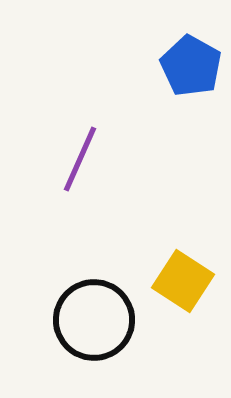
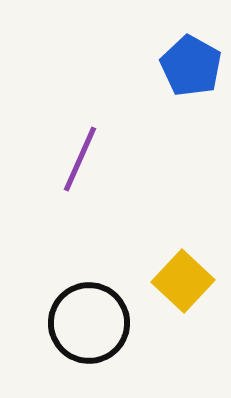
yellow square: rotated 10 degrees clockwise
black circle: moved 5 px left, 3 px down
